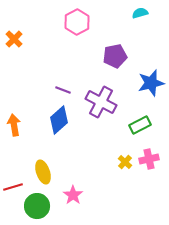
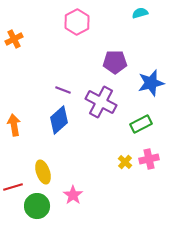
orange cross: rotated 18 degrees clockwise
purple pentagon: moved 6 px down; rotated 10 degrees clockwise
green rectangle: moved 1 px right, 1 px up
